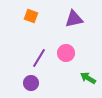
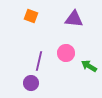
purple triangle: rotated 18 degrees clockwise
purple line: moved 3 px down; rotated 18 degrees counterclockwise
green arrow: moved 1 px right, 12 px up
